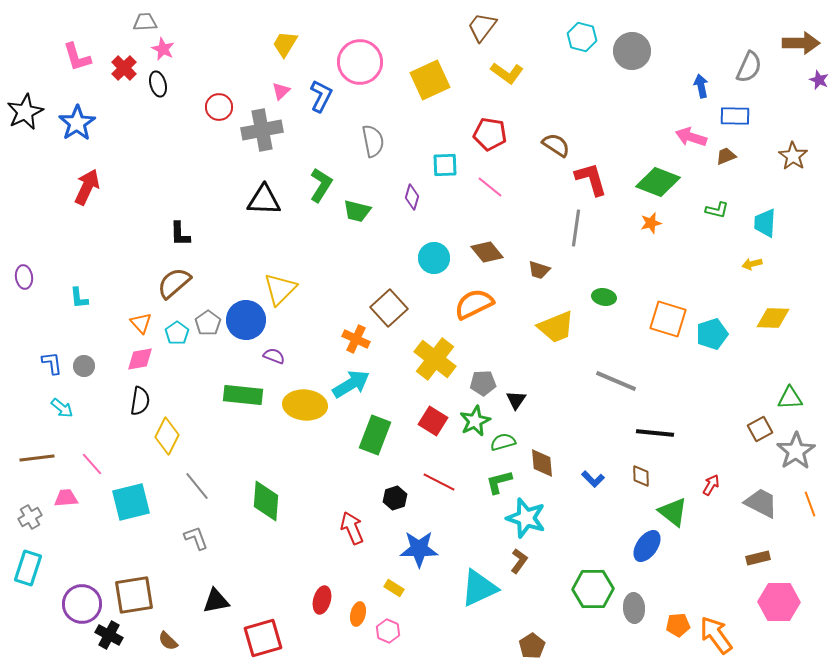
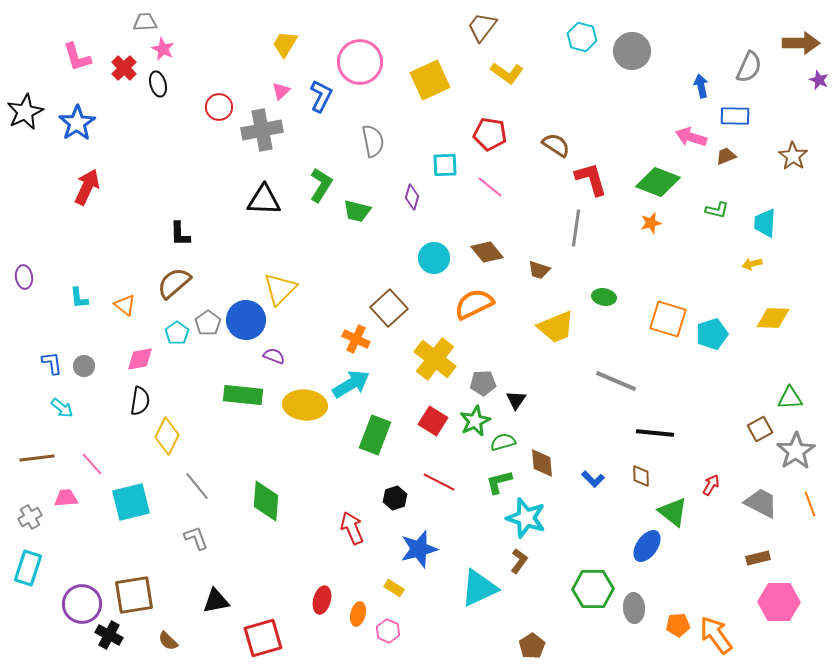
orange triangle at (141, 323): moved 16 px left, 18 px up; rotated 10 degrees counterclockwise
blue star at (419, 549): rotated 15 degrees counterclockwise
